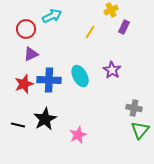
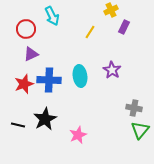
cyan arrow: rotated 90 degrees clockwise
cyan ellipse: rotated 20 degrees clockwise
